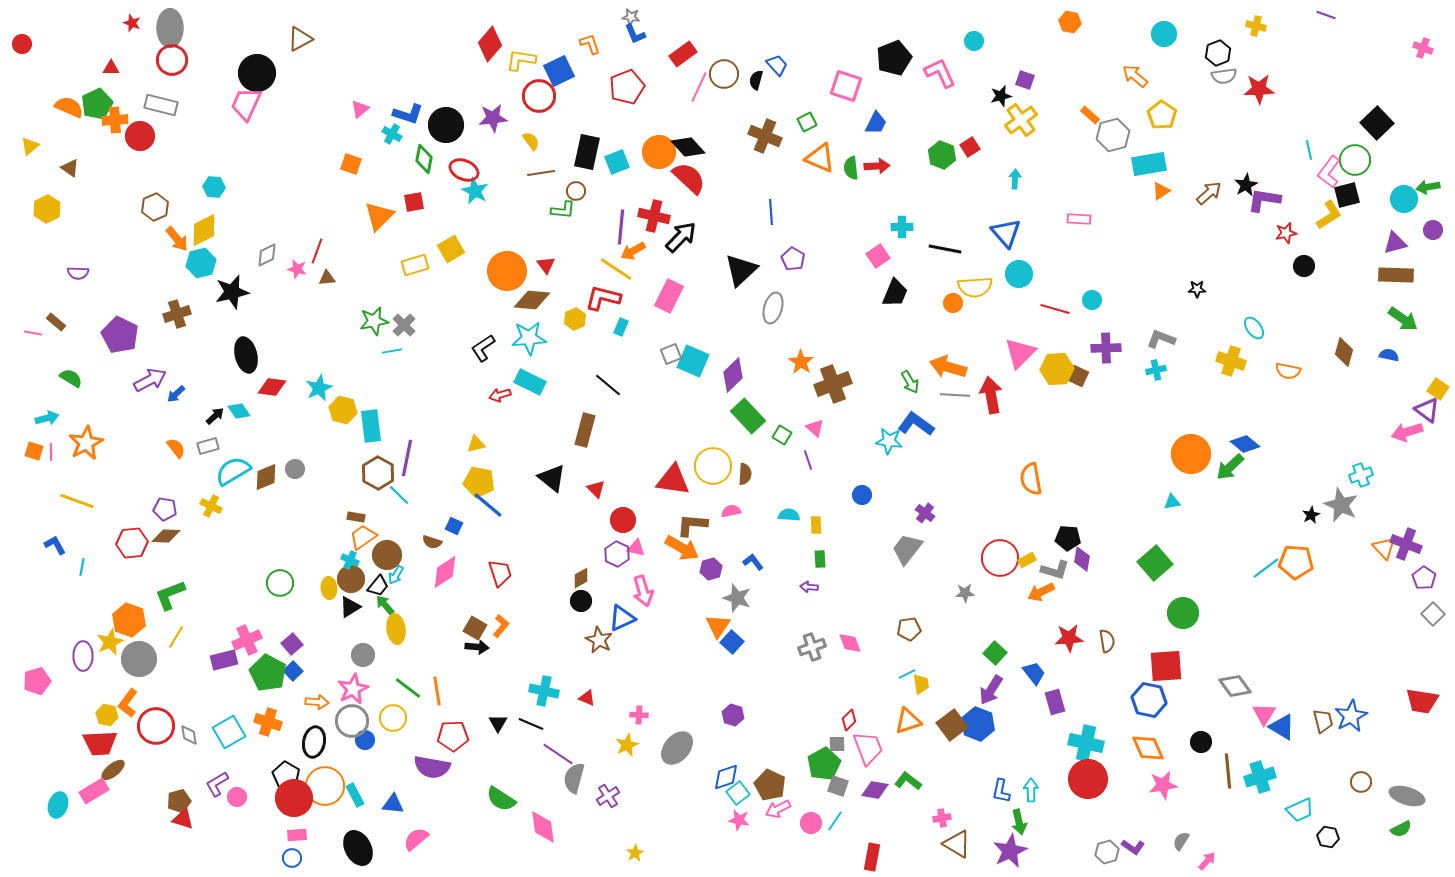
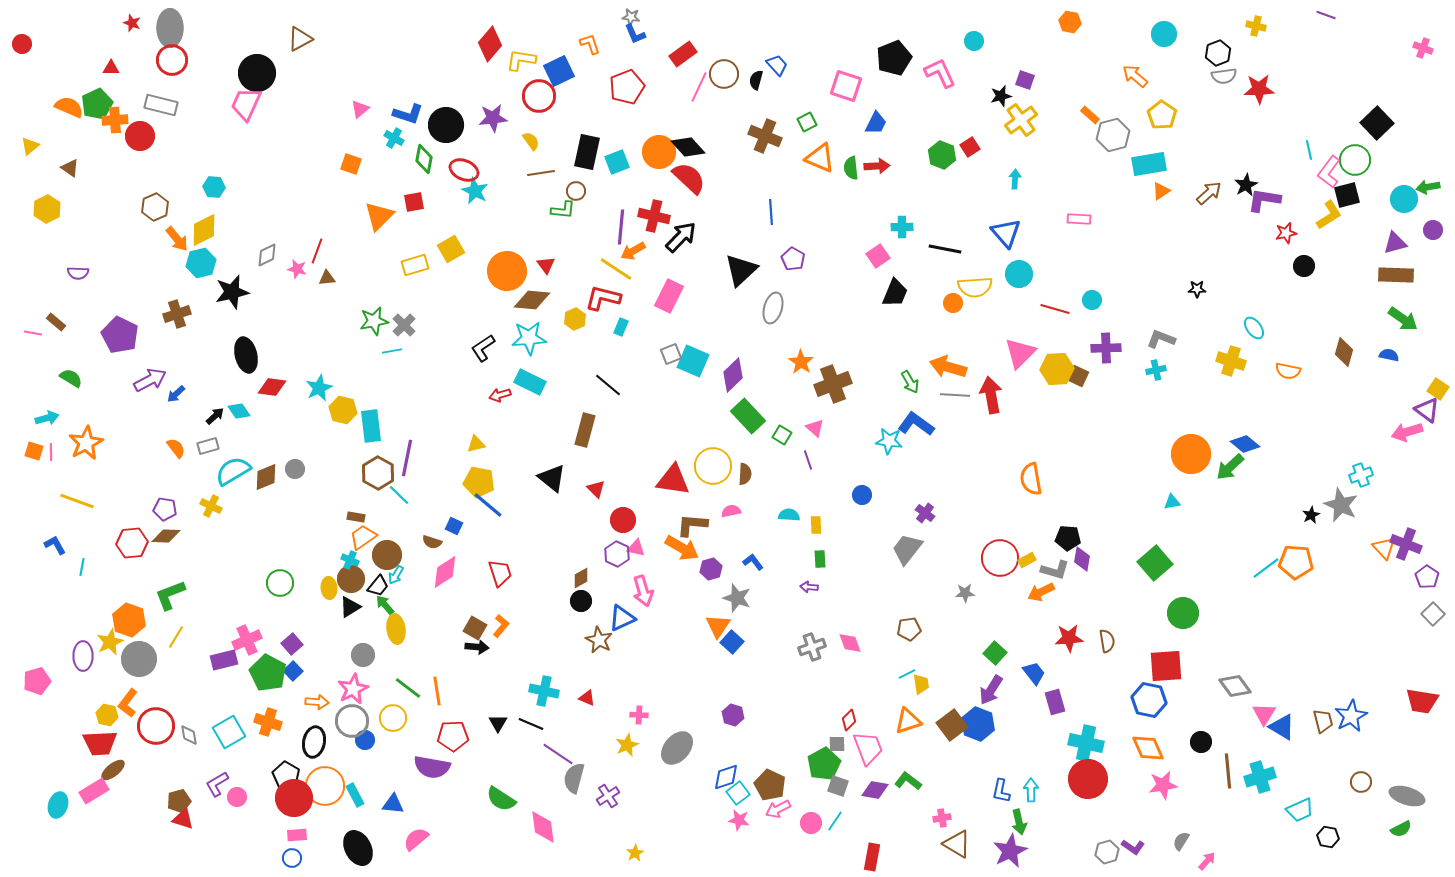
cyan cross at (392, 134): moved 2 px right, 4 px down
purple pentagon at (1424, 578): moved 3 px right, 1 px up
